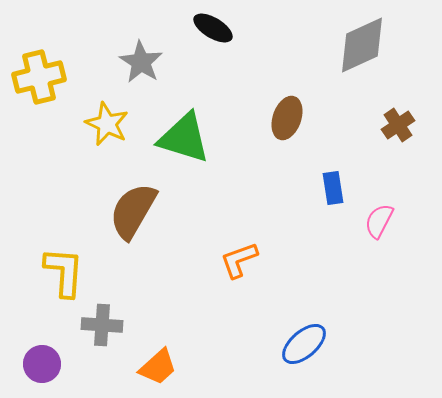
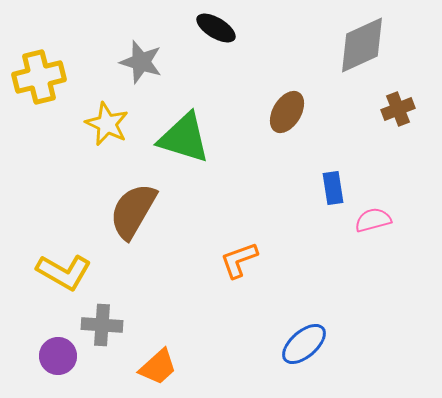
black ellipse: moved 3 px right
gray star: rotated 15 degrees counterclockwise
brown ellipse: moved 6 px up; rotated 12 degrees clockwise
brown cross: moved 16 px up; rotated 12 degrees clockwise
pink semicircle: moved 6 px left, 1 px up; rotated 48 degrees clockwise
yellow L-shape: rotated 116 degrees clockwise
purple circle: moved 16 px right, 8 px up
